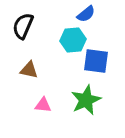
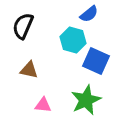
blue semicircle: moved 3 px right
cyan hexagon: rotated 20 degrees clockwise
blue square: rotated 16 degrees clockwise
